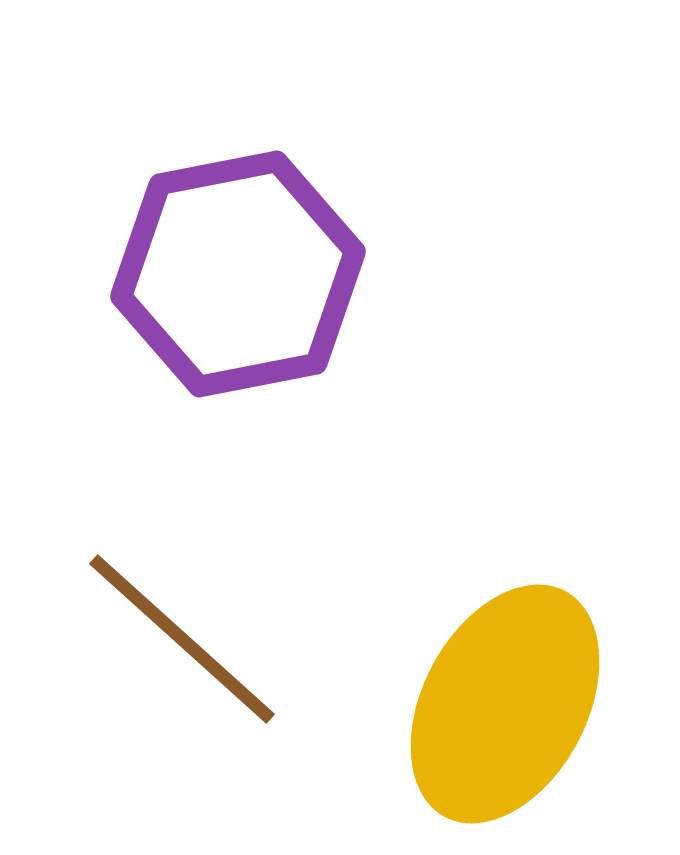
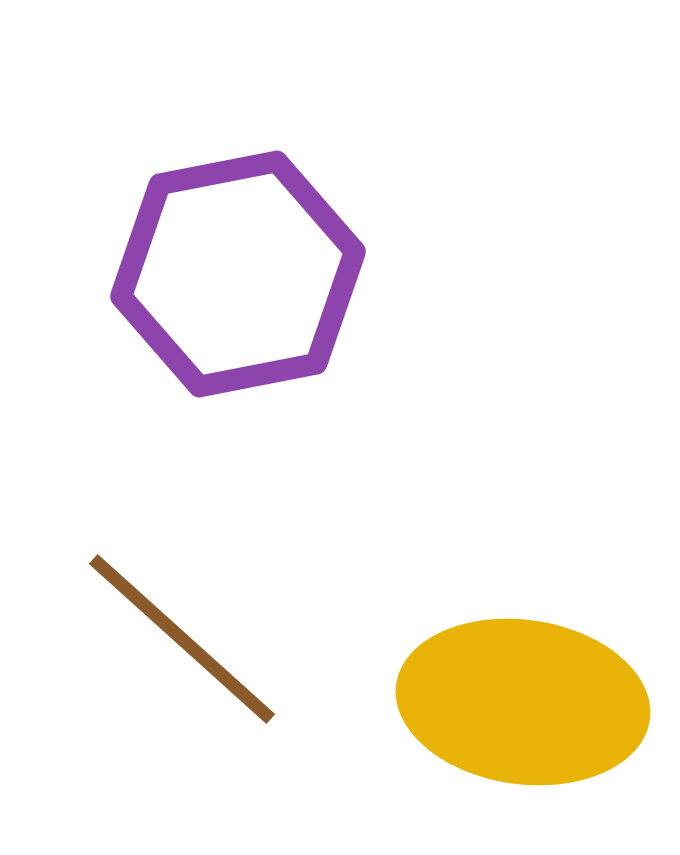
yellow ellipse: moved 18 px right, 2 px up; rotated 70 degrees clockwise
